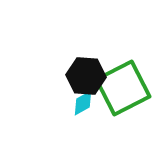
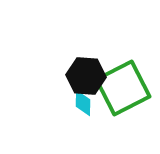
cyan diamond: rotated 60 degrees counterclockwise
